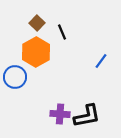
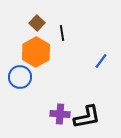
black line: moved 1 px down; rotated 14 degrees clockwise
blue circle: moved 5 px right
black L-shape: moved 1 px down
